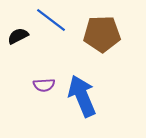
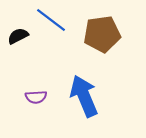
brown pentagon: rotated 6 degrees counterclockwise
purple semicircle: moved 8 px left, 12 px down
blue arrow: moved 2 px right
